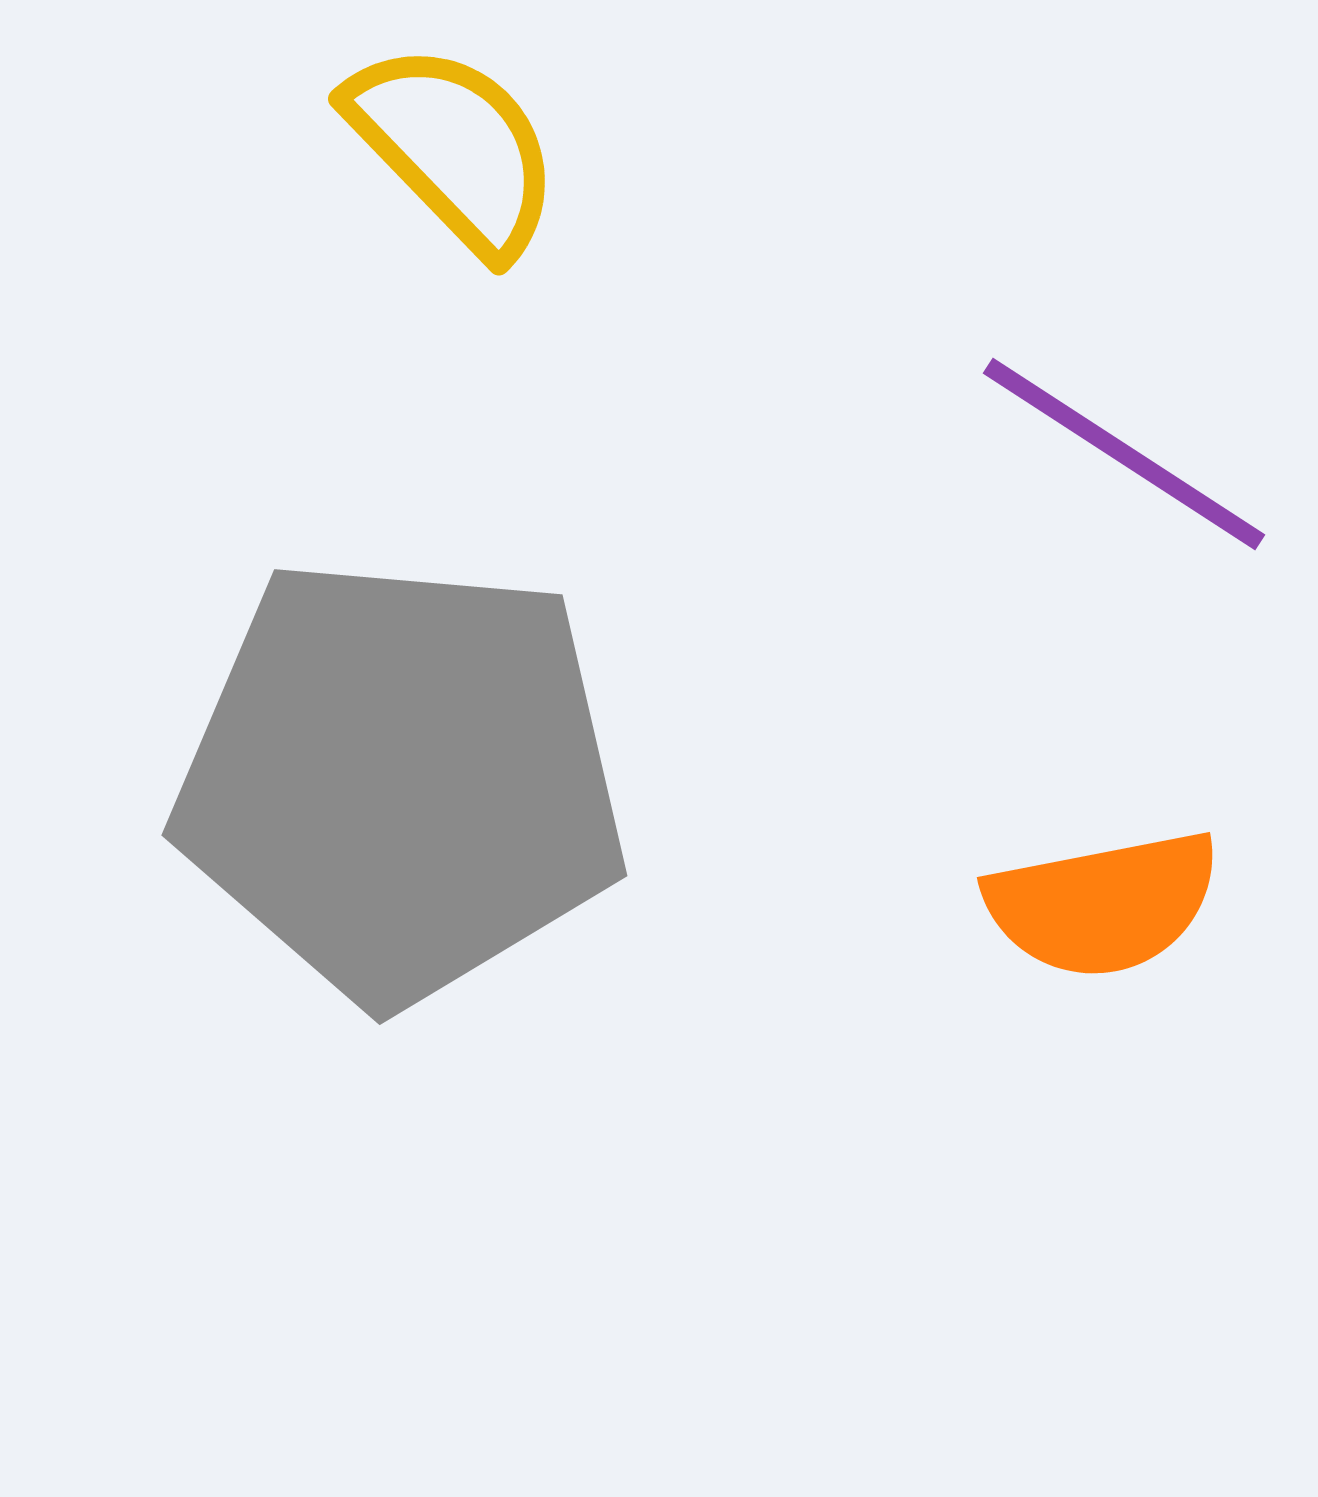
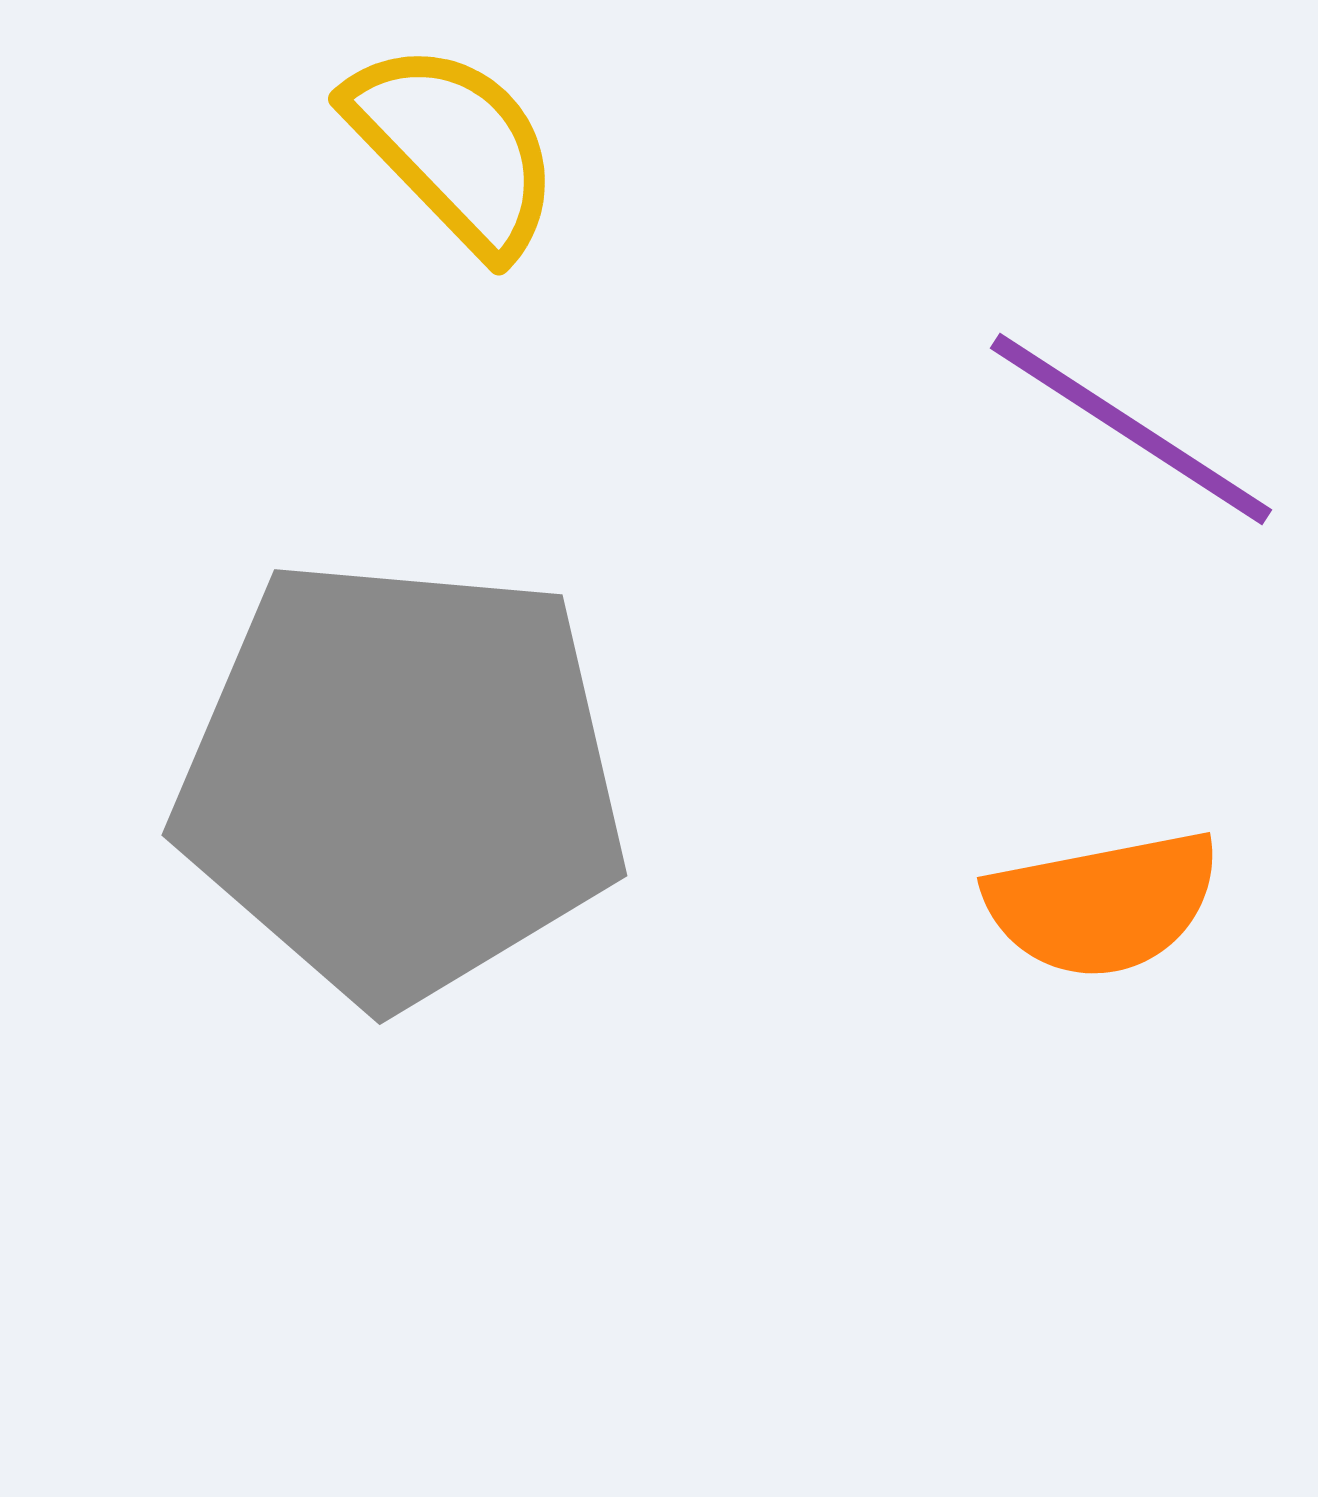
purple line: moved 7 px right, 25 px up
